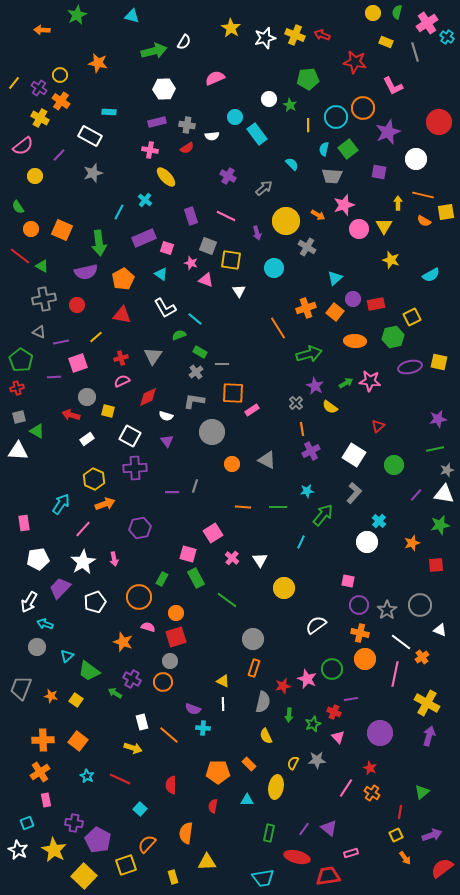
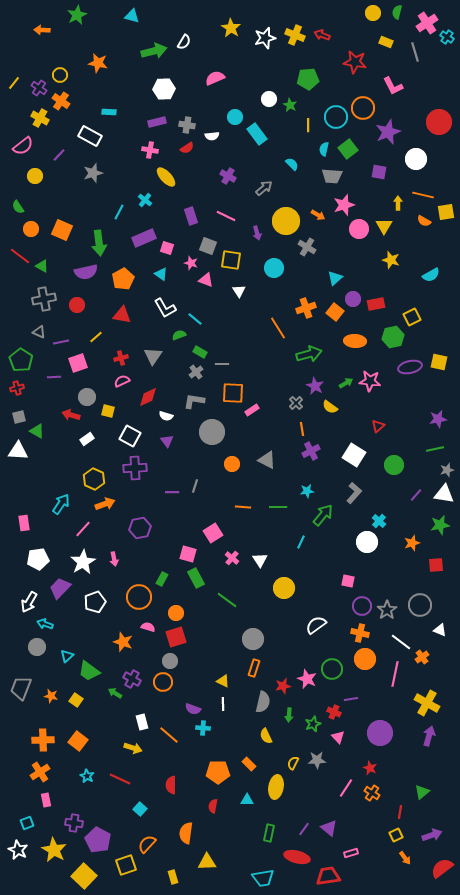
purple circle at (359, 605): moved 3 px right, 1 px down
